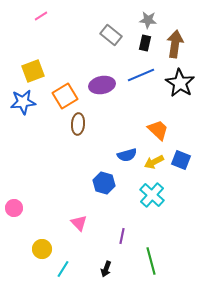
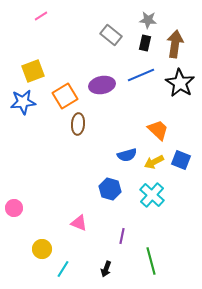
blue hexagon: moved 6 px right, 6 px down
pink triangle: rotated 24 degrees counterclockwise
